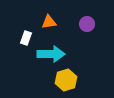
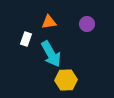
white rectangle: moved 1 px down
cyan arrow: rotated 60 degrees clockwise
yellow hexagon: rotated 15 degrees clockwise
